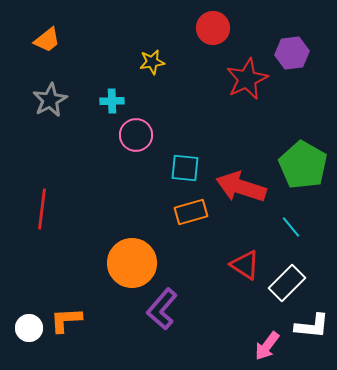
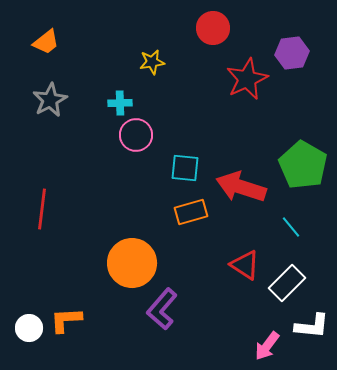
orange trapezoid: moved 1 px left, 2 px down
cyan cross: moved 8 px right, 2 px down
